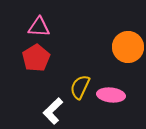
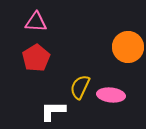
pink triangle: moved 3 px left, 5 px up
white L-shape: rotated 44 degrees clockwise
